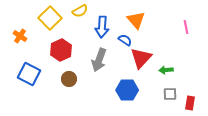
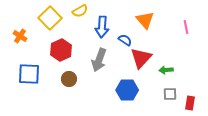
orange triangle: moved 9 px right
blue square: rotated 25 degrees counterclockwise
